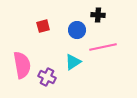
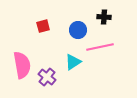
black cross: moved 6 px right, 2 px down
blue circle: moved 1 px right
pink line: moved 3 px left
purple cross: rotated 12 degrees clockwise
